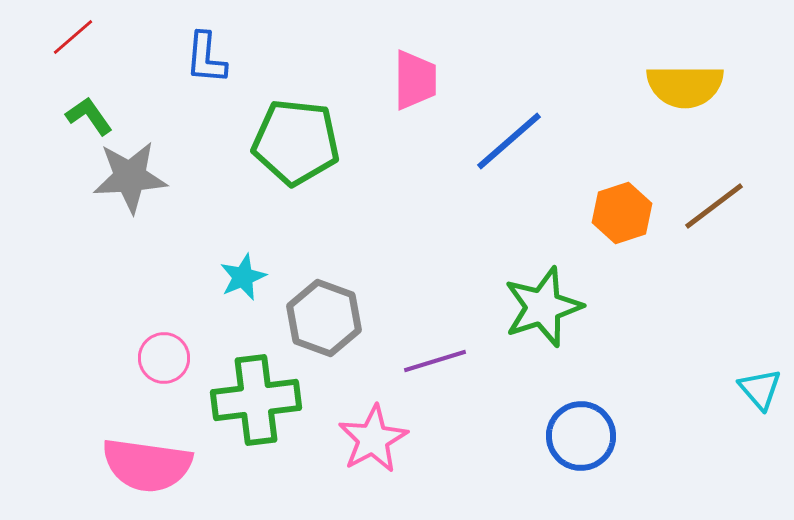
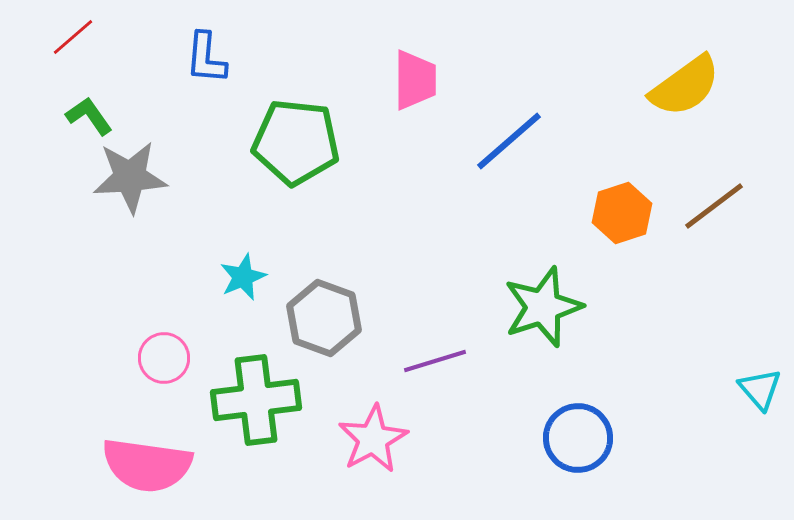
yellow semicircle: rotated 36 degrees counterclockwise
blue circle: moved 3 px left, 2 px down
